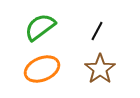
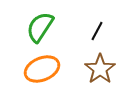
green semicircle: rotated 20 degrees counterclockwise
